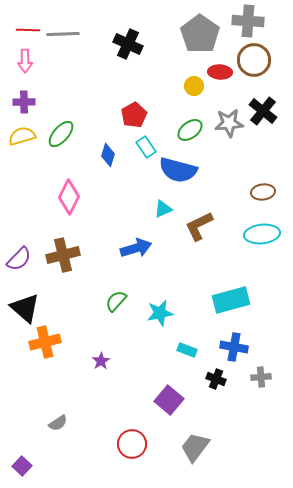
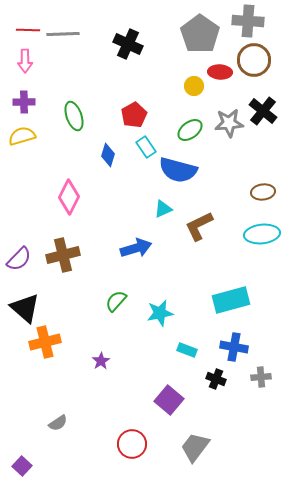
green ellipse at (61, 134): moved 13 px right, 18 px up; rotated 60 degrees counterclockwise
